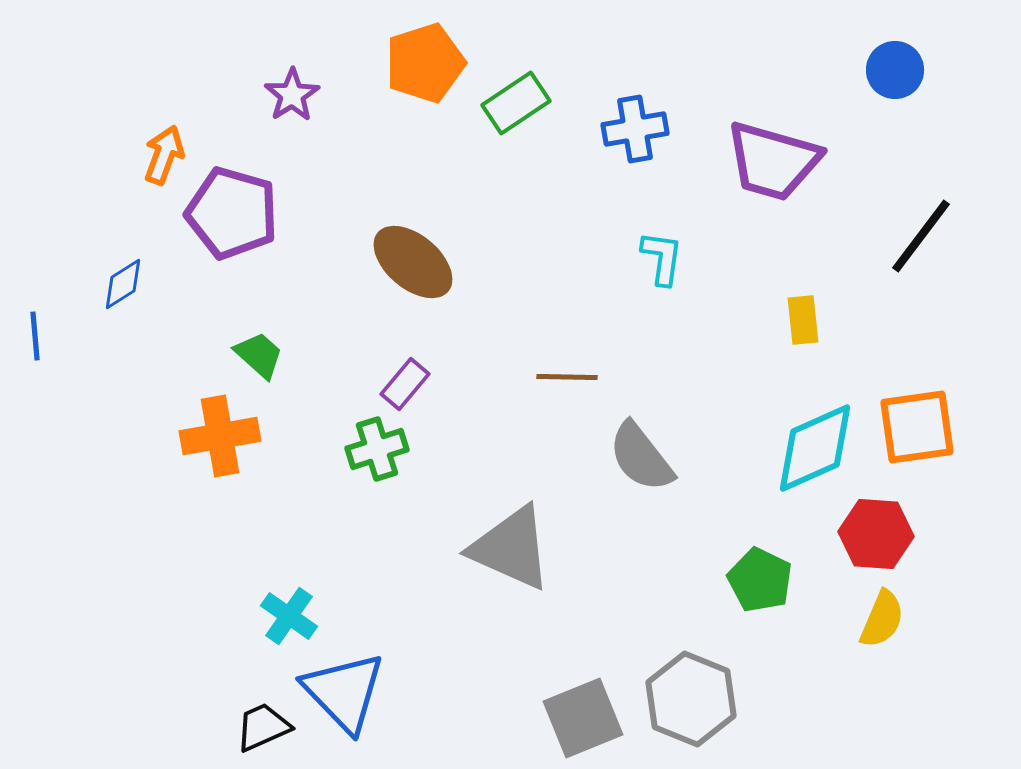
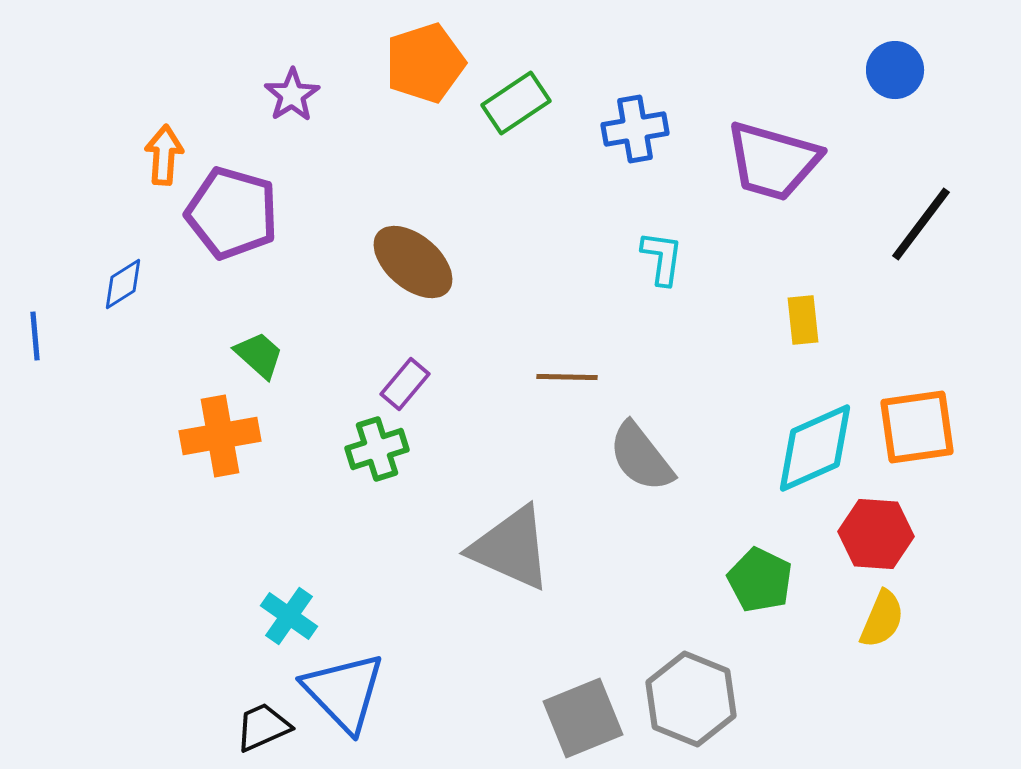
orange arrow: rotated 16 degrees counterclockwise
black line: moved 12 px up
